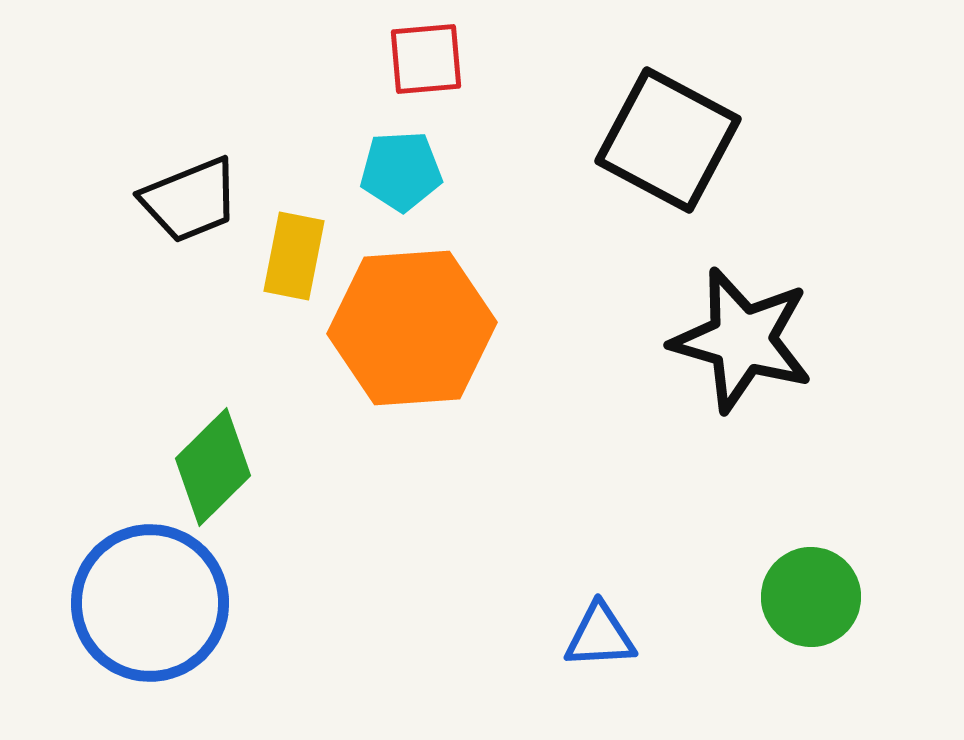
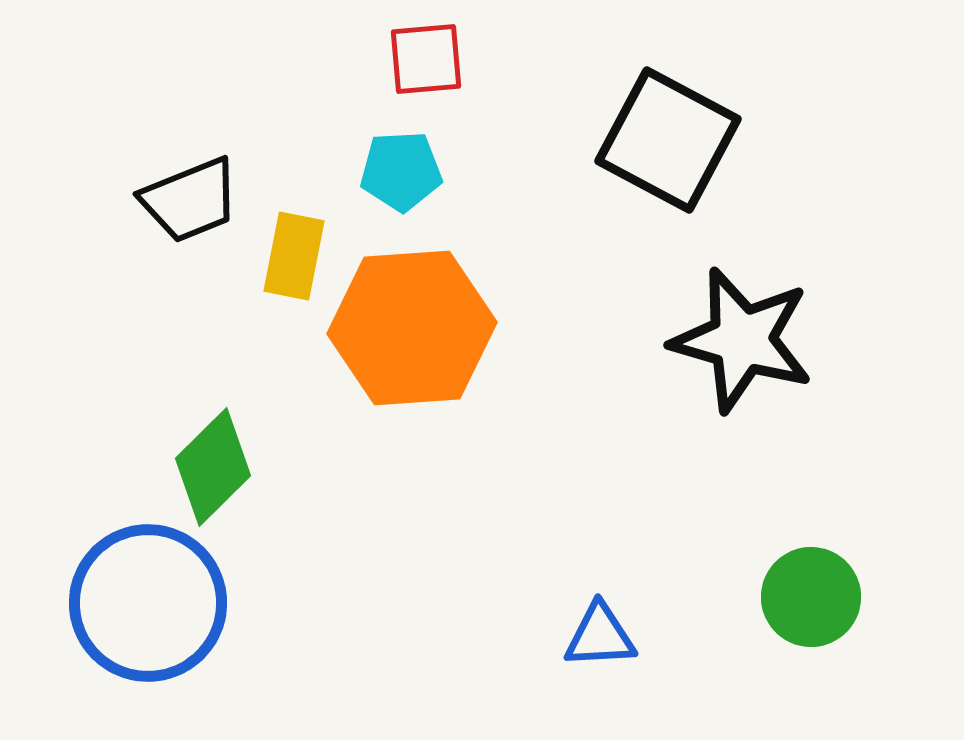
blue circle: moved 2 px left
